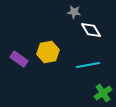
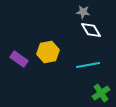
gray star: moved 9 px right
green cross: moved 2 px left
